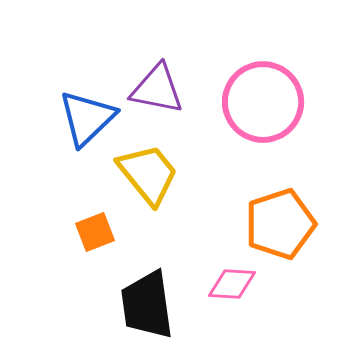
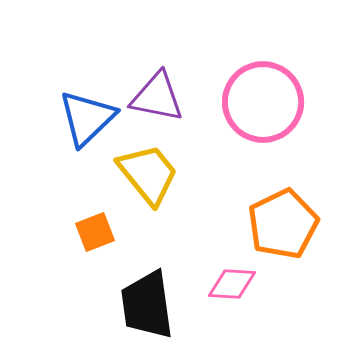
purple triangle: moved 8 px down
orange pentagon: moved 3 px right; rotated 8 degrees counterclockwise
